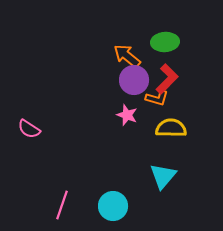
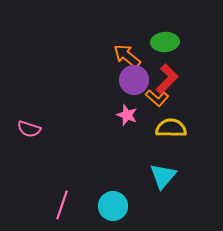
orange L-shape: rotated 25 degrees clockwise
pink semicircle: rotated 15 degrees counterclockwise
